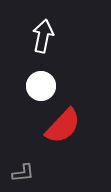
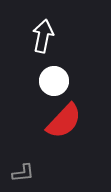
white circle: moved 13 px right, 5 px up
red semicircle: moved 1 px right, 5 px up
